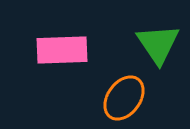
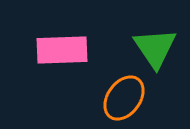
green triangle: moved 3 px left, 4 px down
